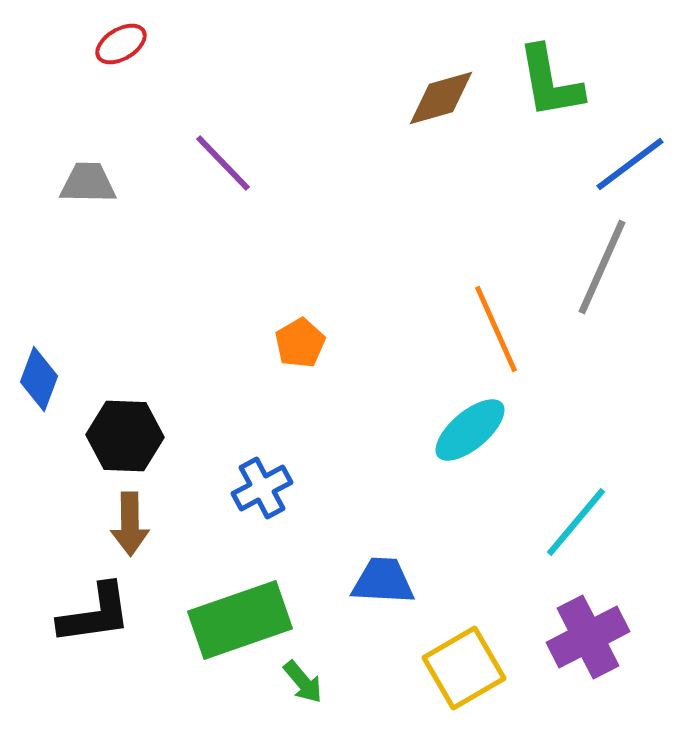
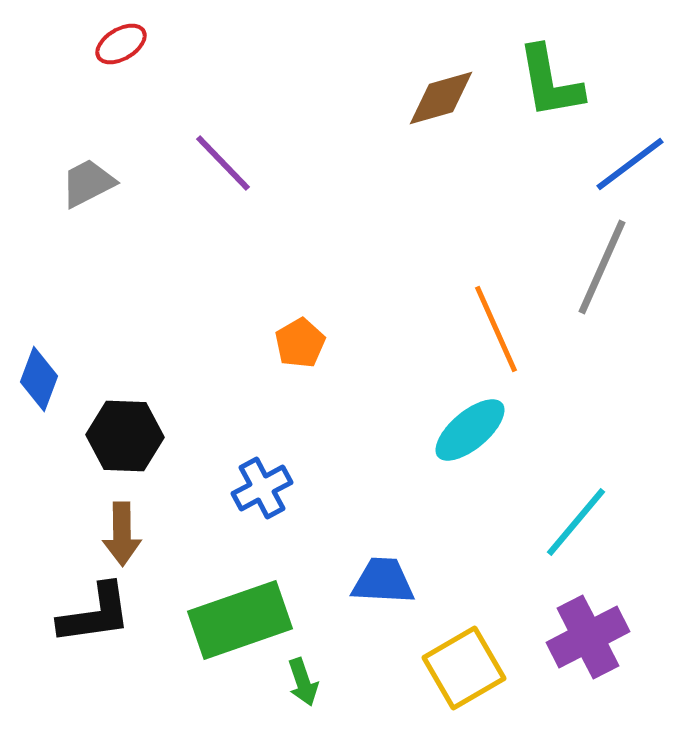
gray trapezoid: rotated 28 degrees counterclockwise
brown arrow: moved 8 px left, 10 px down
green arrow: rotated 21 degrees clockwise
